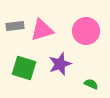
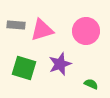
gray rectangle: moved 1 px right, 1 px up; rotated 12 degrees clockwise
